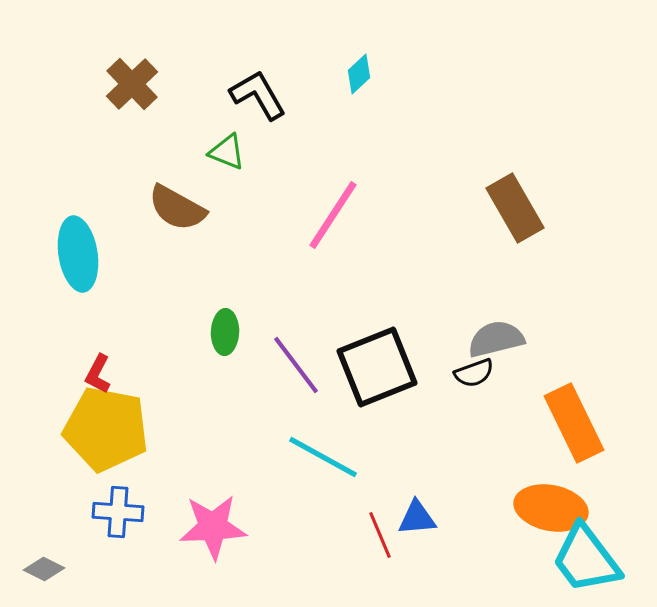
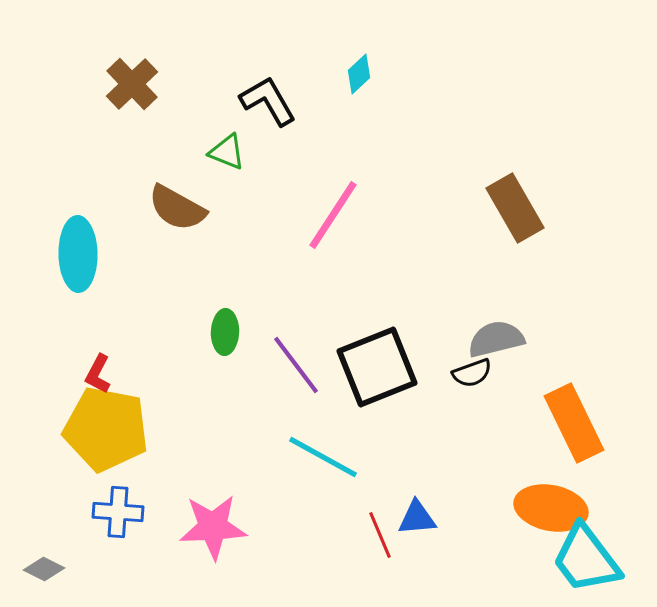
black L-shape: moved 10 px right, 6 px down
cyan ellipse: rotated 8 degrees clockwise
black semicircle: moved 2 px left
